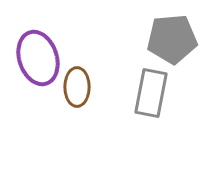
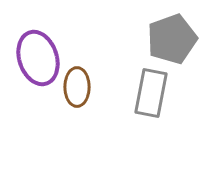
gray pentagon: rotated 15 degrees counterclockwise
